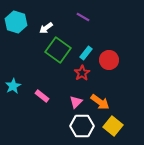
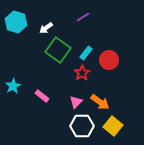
purple line: rotated 64 degrees counterclockwise
